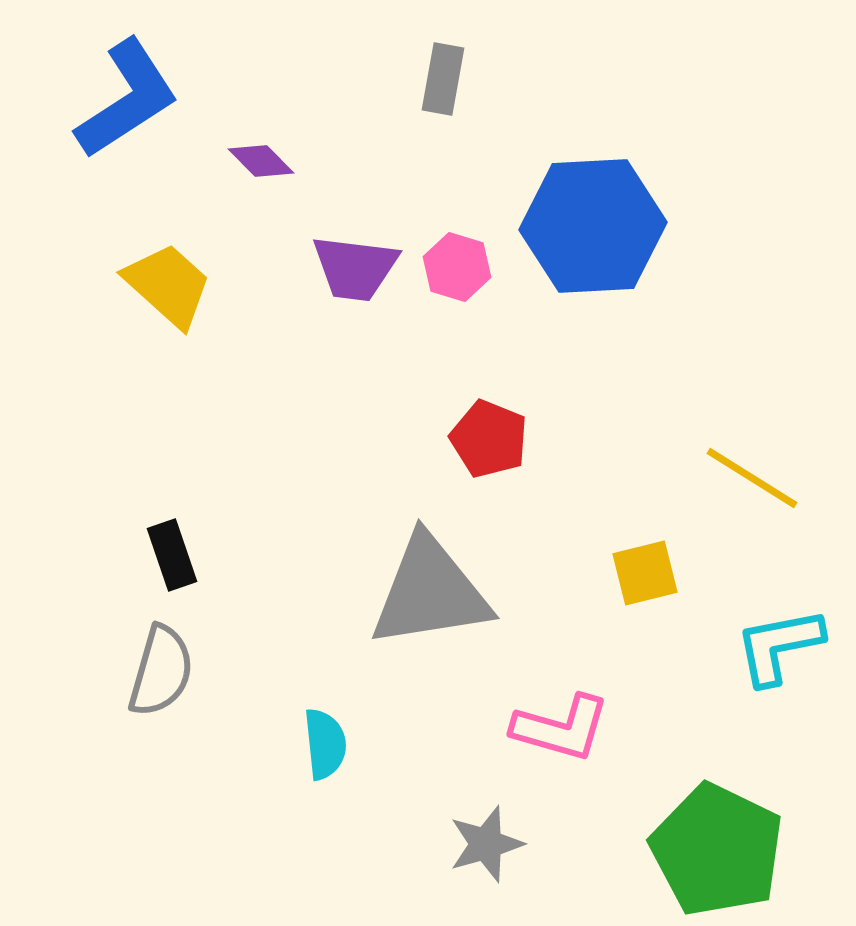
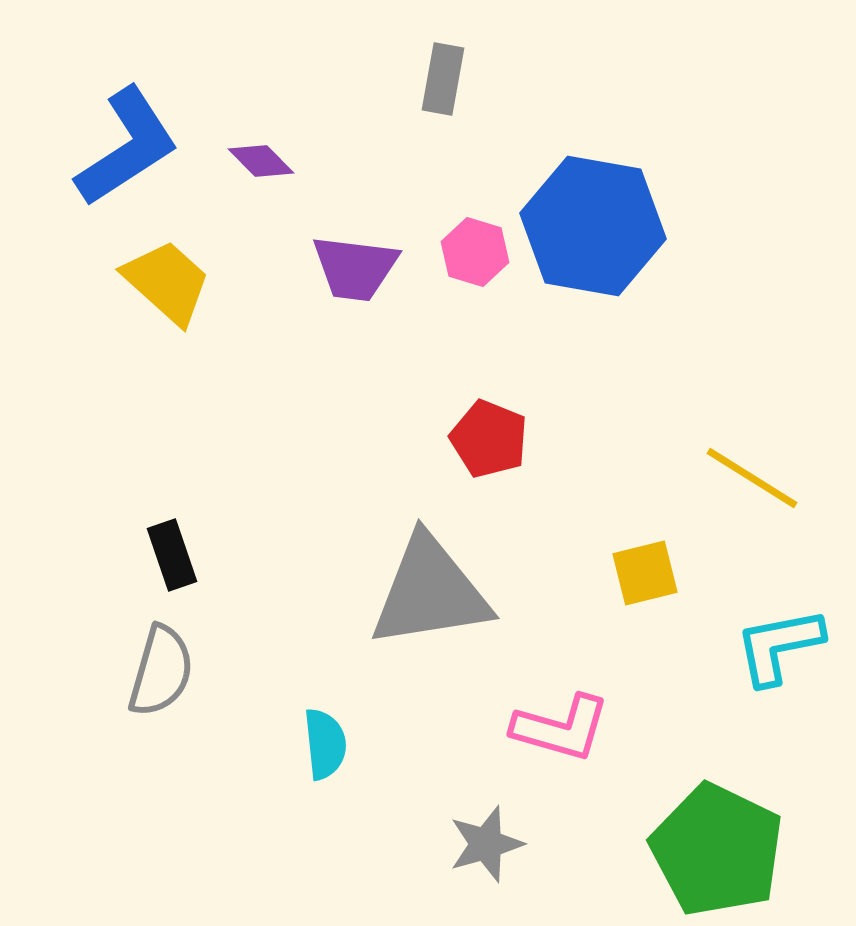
blue L-shape: moved 48 px down
blue hexagon: rotated 13 degrees clockwise
pink hexagon: moved 18 px right, 15 px up
yellow trapezoid: moved 1 px left, 3 px up
